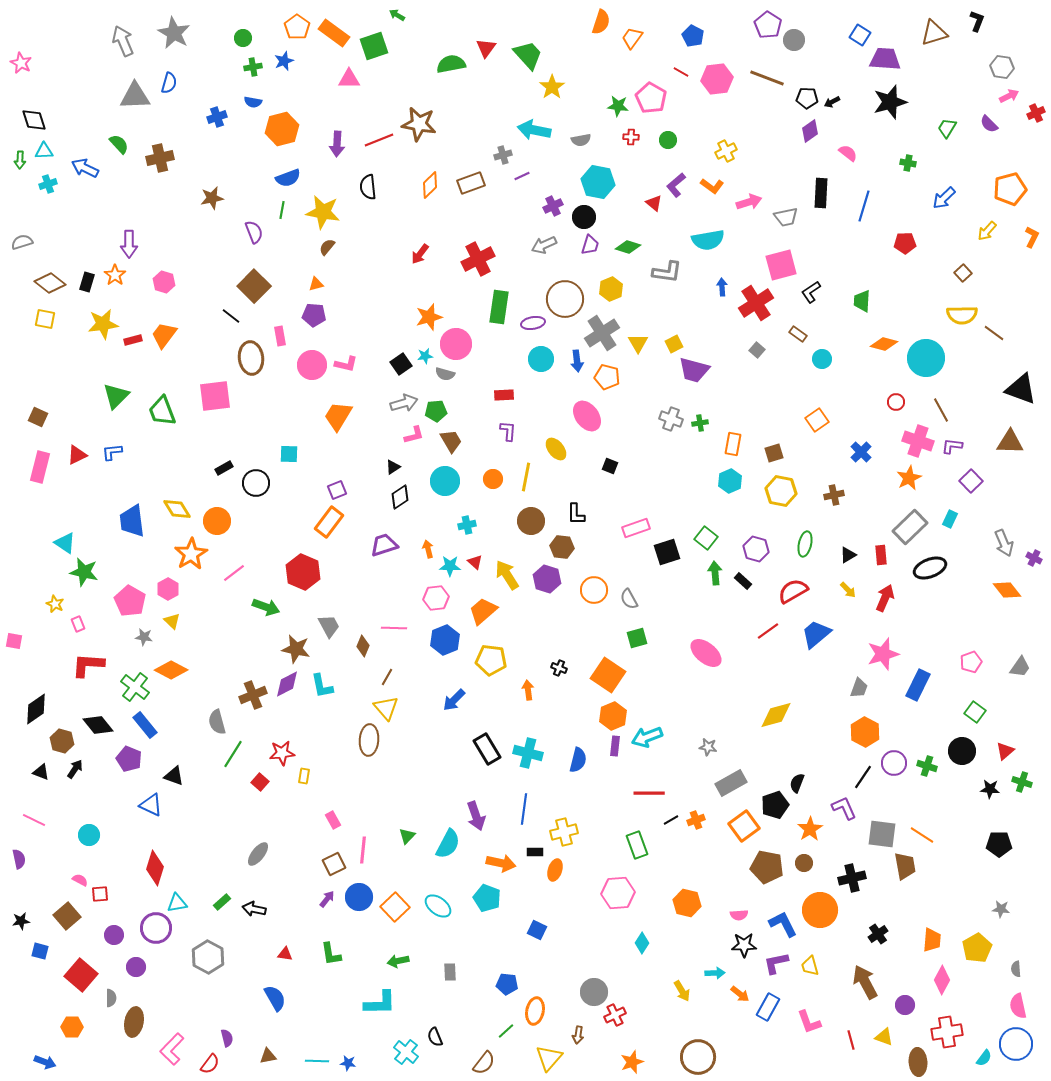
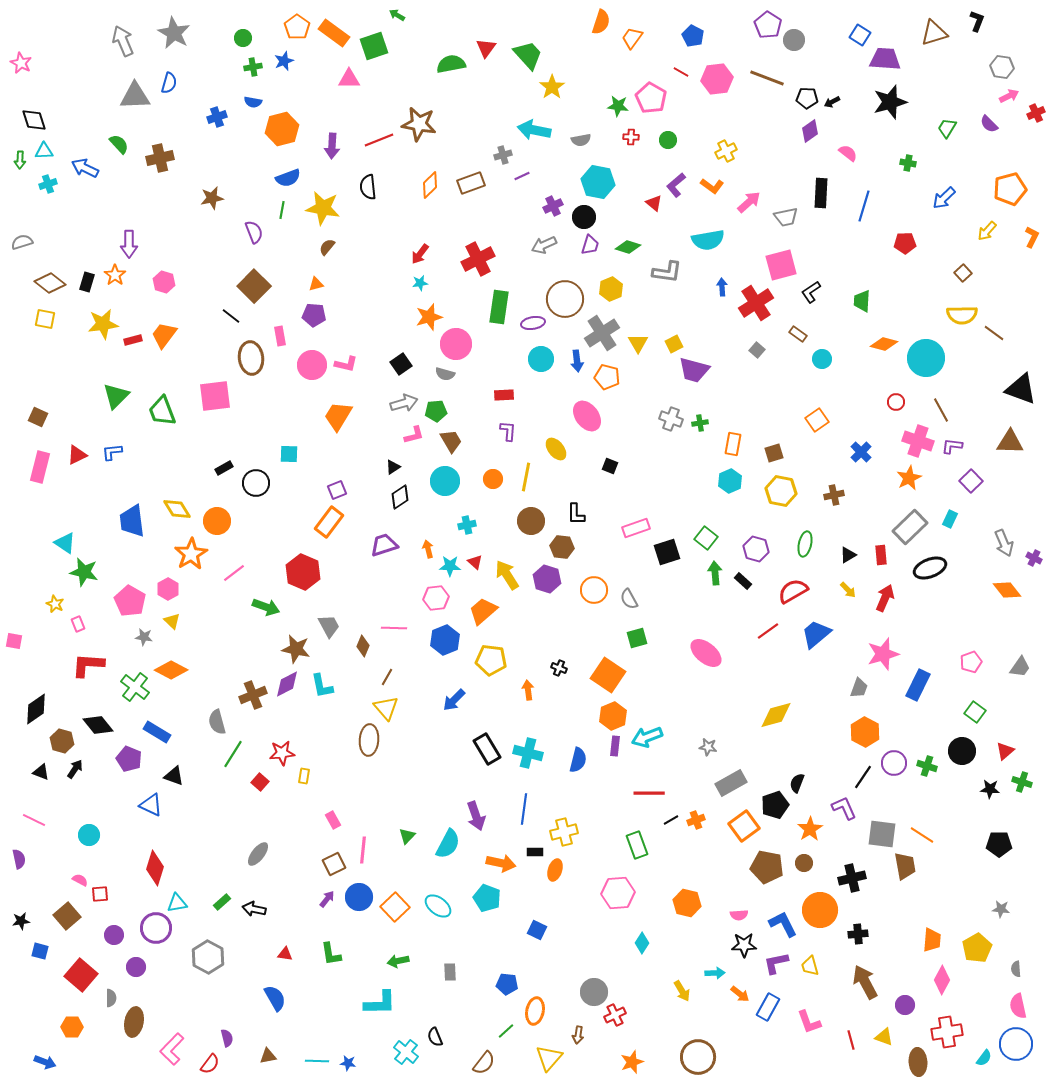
purple arrow at (337, 144): moved 5 px left, 2 px down
pink arrow at (749, 202): rotated 25 degrees counterclockwise
yellow star at (323, 212): moved 4 px up
cyan star at (425, 356): moved 5 px left, 73 px up
blue rectangle at (145, 725): moved 12 px right, 7 px down; rotated 20 degrees counterclockwise
black cross at (878, 934): moved 20 px left; rotated 30 degrees clockwise
